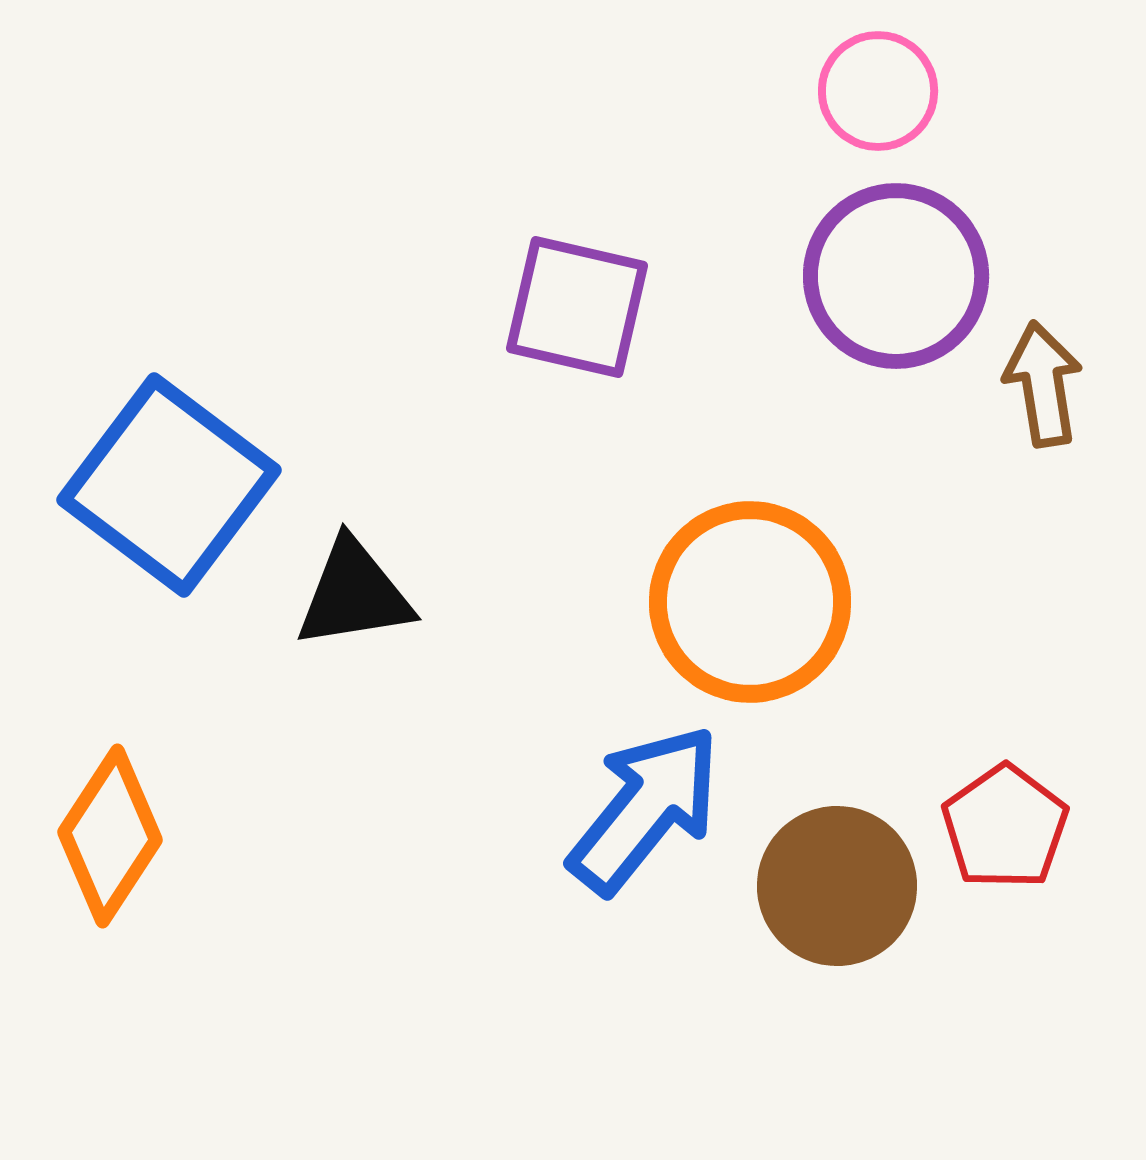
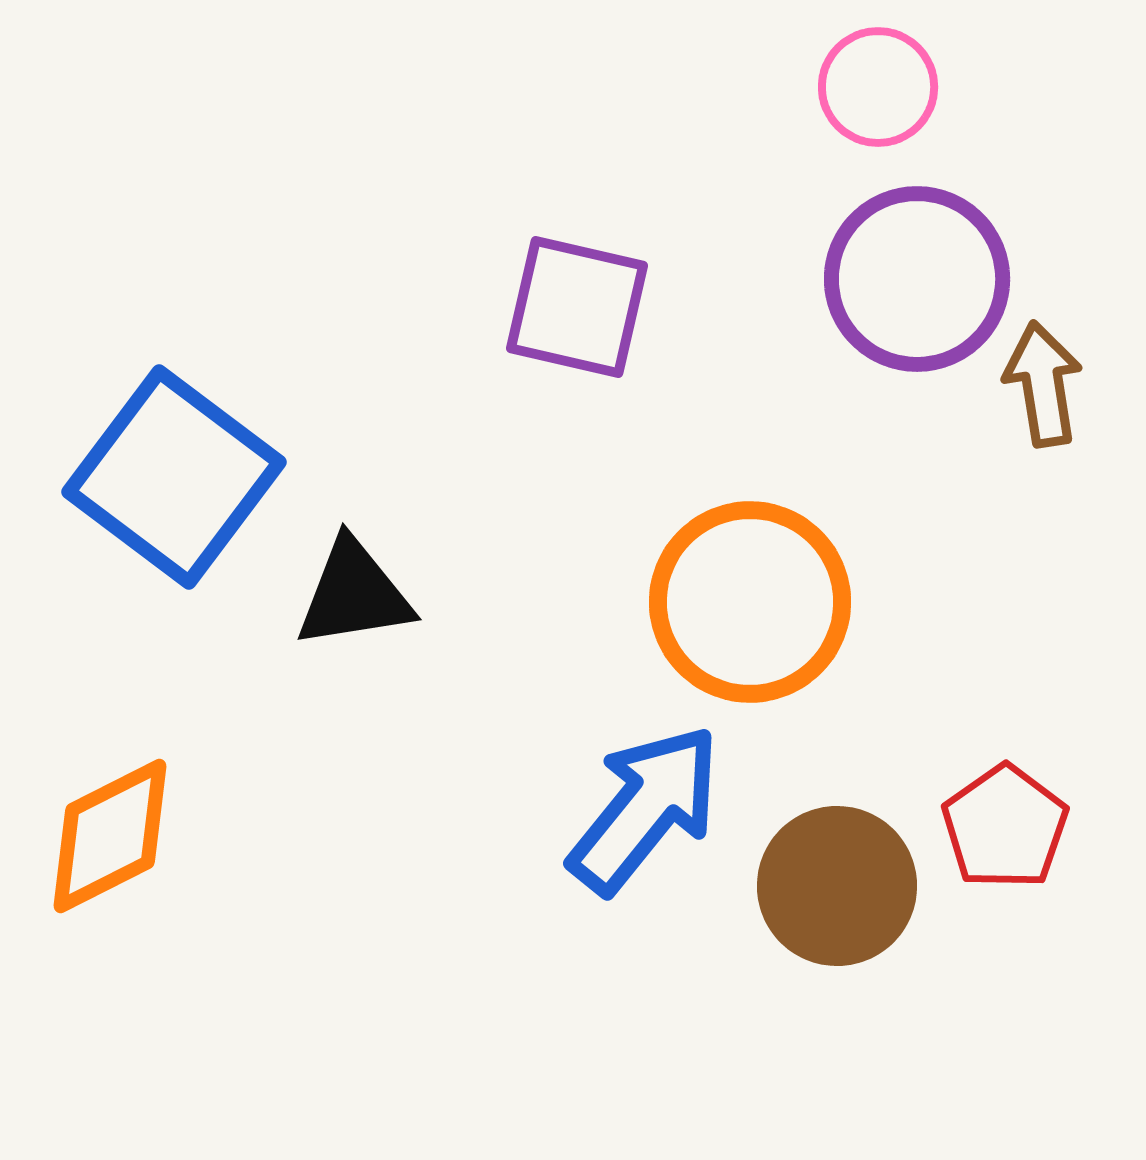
pink circle: moved 4 px up
purple circle: moved 21 px right, 3 px down
blue square: moved 5 px right, 8 px up
orange diamond: rotated 30 degrees clockwise
